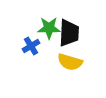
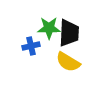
blue cross: rotated 18 degrees clockwise
yellow semicircle: moved 2 px left; rotated 15 degrees clockwise
